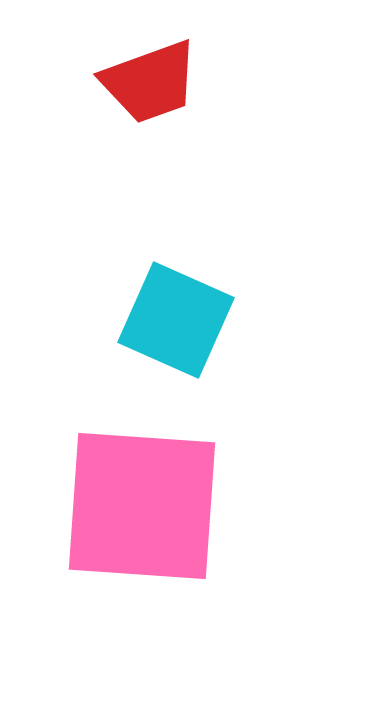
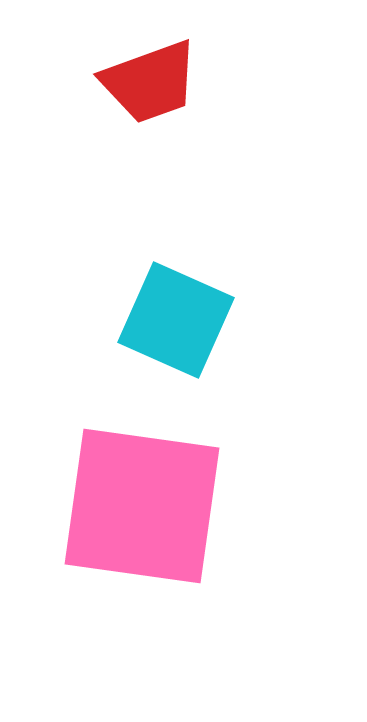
pink square: rotated 4 degrees clockwise
